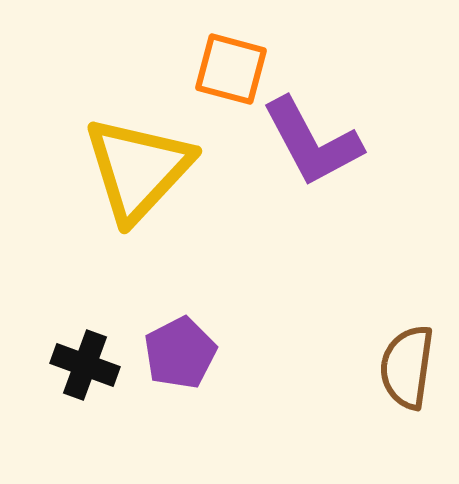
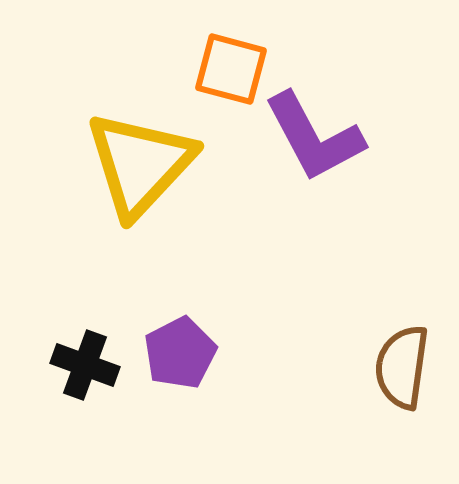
purple L-shape: moved 2 px right, 5 px up
yellow triangle: moved 2 px right, 5 px up
brown semicircle: moved 5 px left
